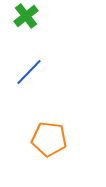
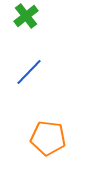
orange pentagon: moved 1 px left, 1 px up
